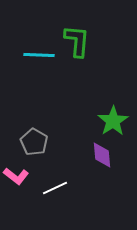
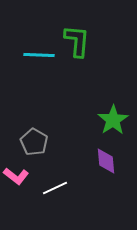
green star: moved 1 px up
purple diamond: moved 4 px right, 6 px down
